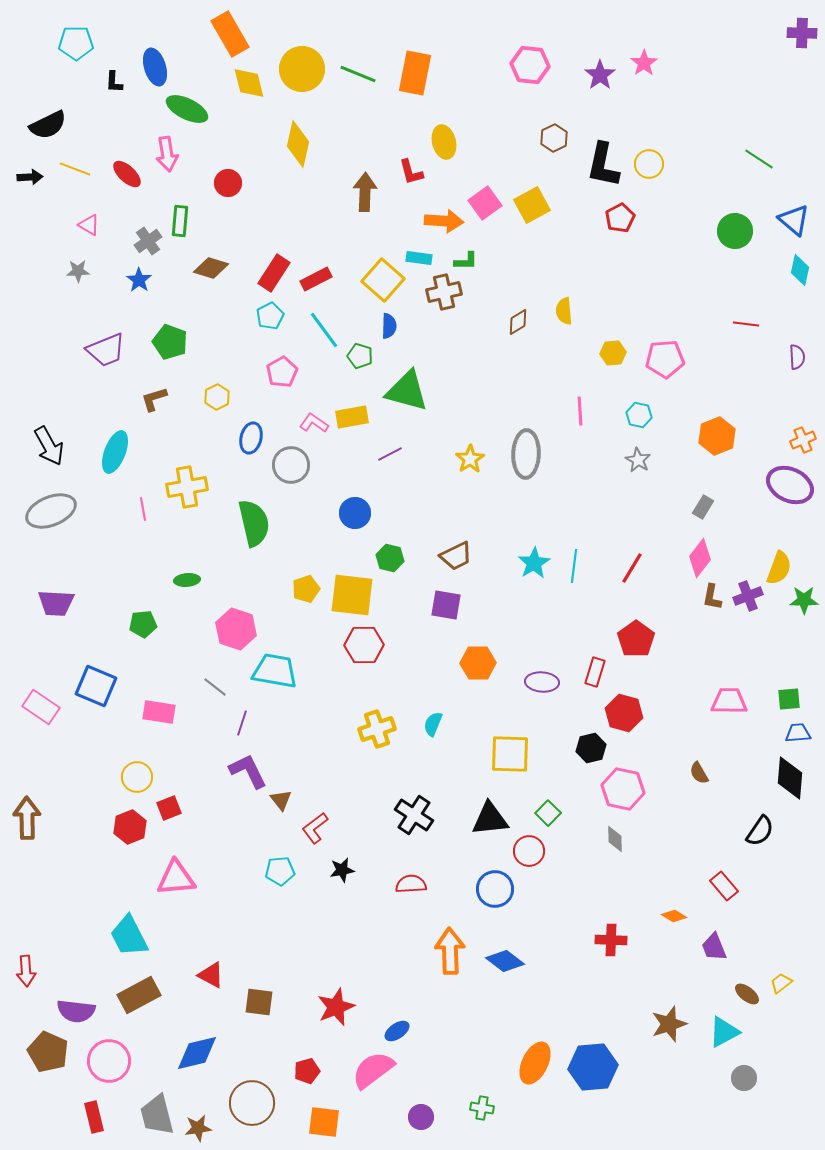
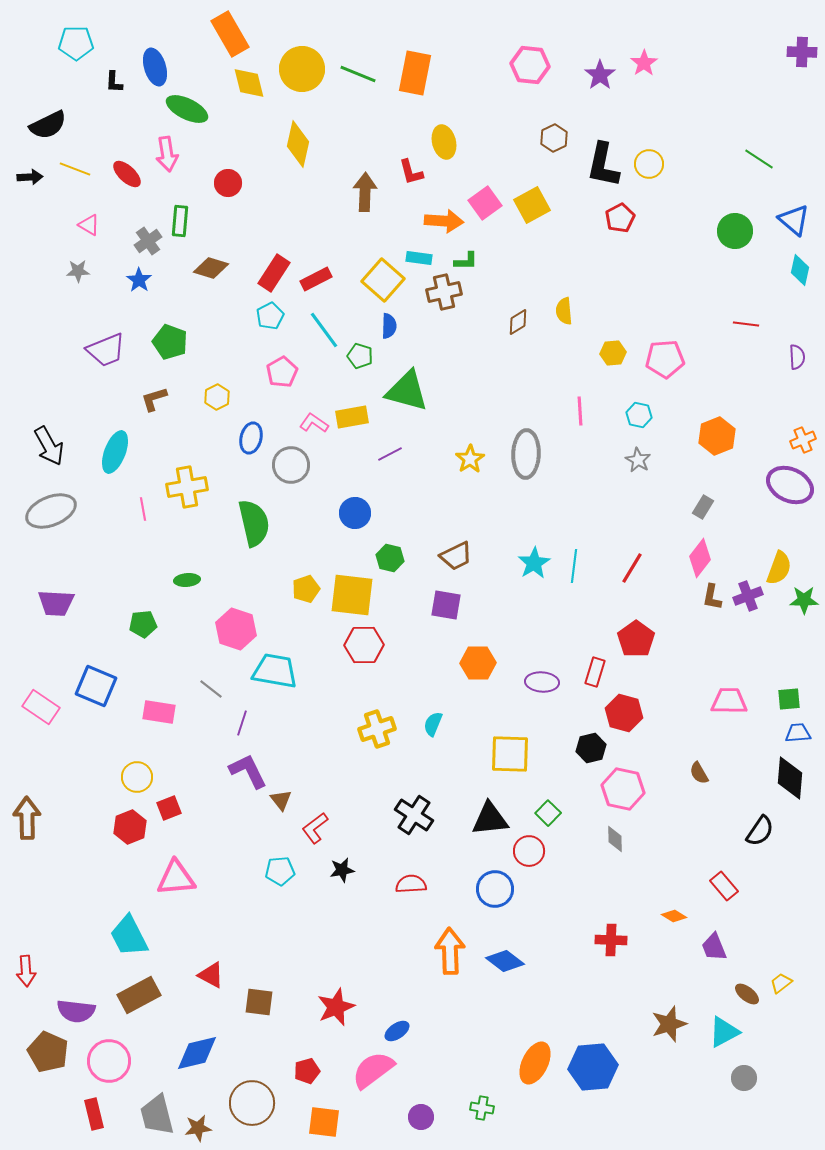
purple cross at (802, 33): moved 19 px down
gray line at (215, 687): moved 4 px left, 2 px down
red rectangle at (94, 1117): moved 3 px up
